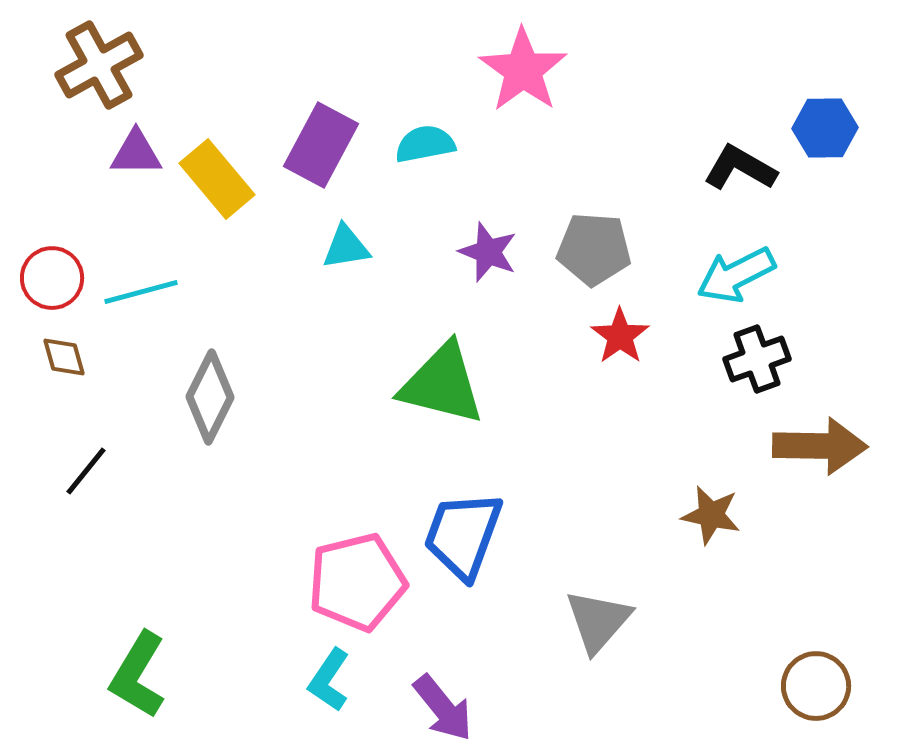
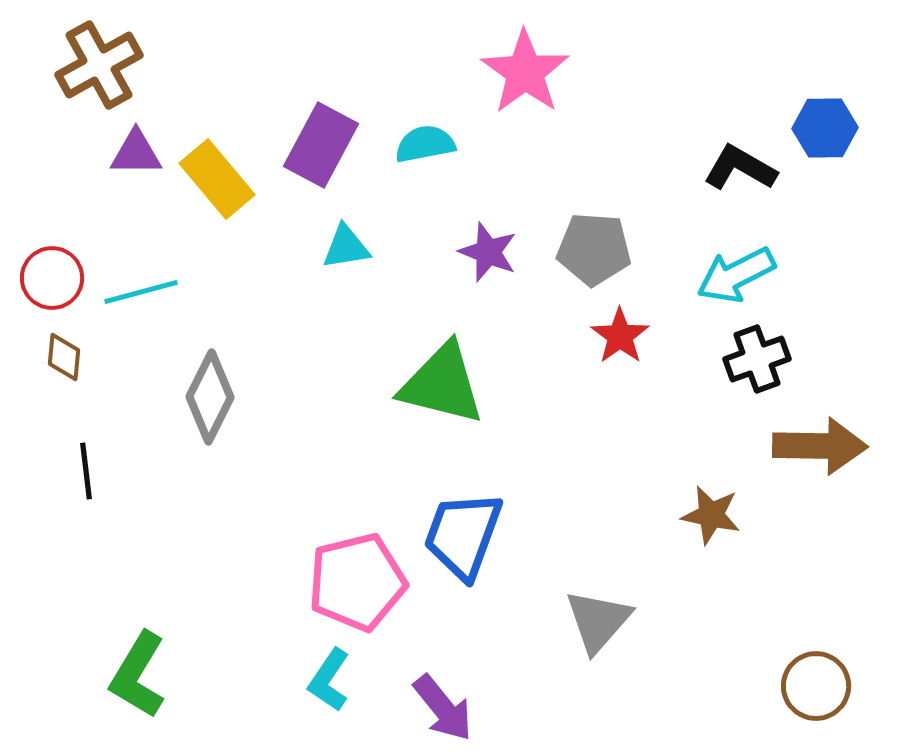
pink star: moved 2 px right, 2 px down
brown diamond: rotated 21 degrees clockwise
black line: rotated 46 degrees counterclockwise
